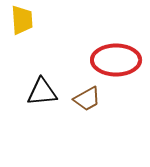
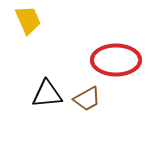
yellow trapezoid: moved 6 px right; rotated 20 degrees counterclockwise
black triangle: moved 5 px right, 2 px down
